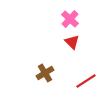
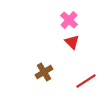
pink cross: moved 1 px left, 1 px down
brown cross: moved 1 px left, 1 px up
